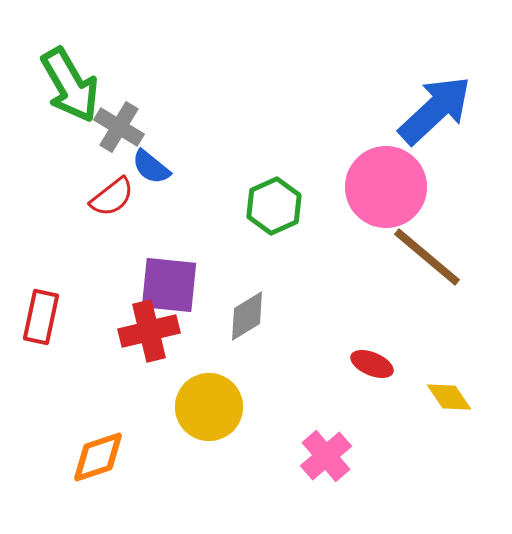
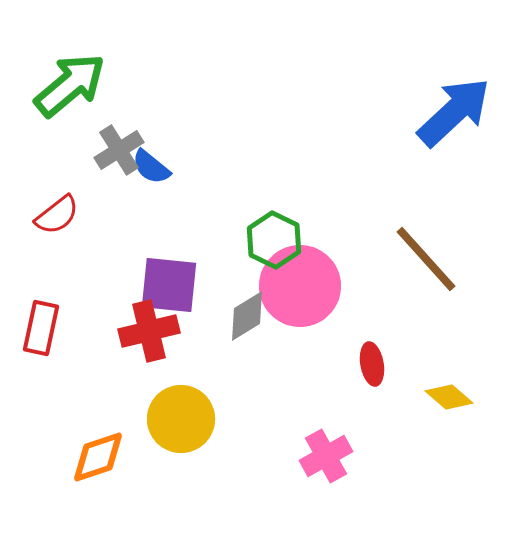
green arrow: rotated 100 degrees counterclockwise
blue arrow: moved 19 px right, 2 px down
gray cross: moved 23 px down; rotated 27 degrees clockwise
pink circle: moved 86 px left, 99 px down
red semicircle: moved 55 px left, 18 px down
green hexagon: moved 34 px down; rotated 10 degrees counterclockwise
brown line: moved 1 px left, 2 px down; rotated 8 degrees clockwise
red rectangle: moved 11 px down
red ellipse: rotated 57 degrees clockwise
yellow diamond: rotated 15 degrees counterclockwise
yellow circle: moved 28 px left, 12 px down
pink cross: rotated 12 degrees clockwise
